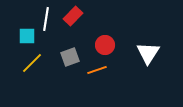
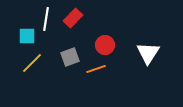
red rectangle: moved 2 px down
orange line: moved 1 px left, 1 px up
